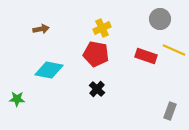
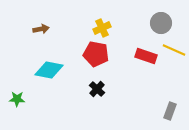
gray circle: moved 1 px right, 4 px down
